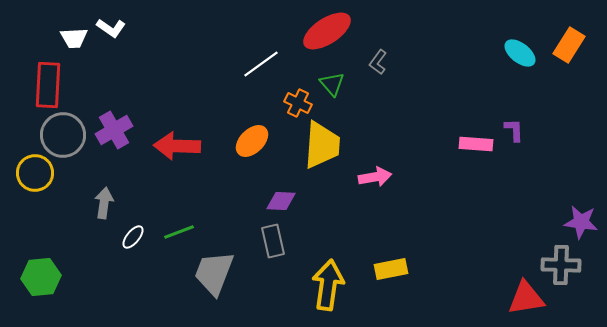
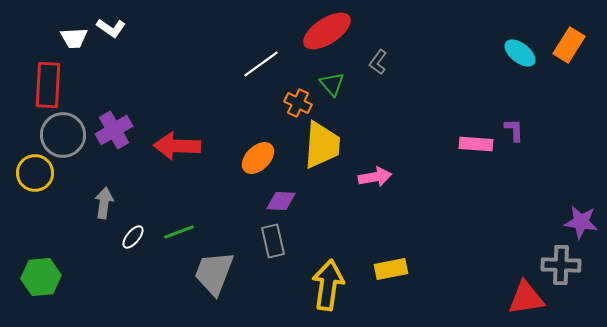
orange ellipse: moved 6 px right, 17 px down
